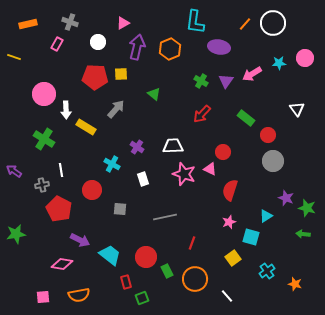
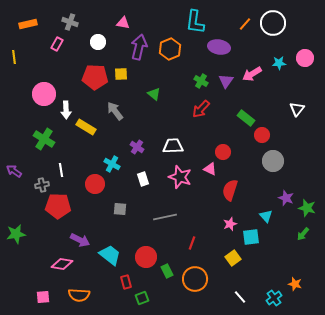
pink triangle at (123, 23): rotated 40 degrees clockwise
purple arrow at (137, 47): moved 2 px right
yellow line at (14, 57): rotated 64 degrees clockwise
gray arrow at (116, 109): moved 1 px left, 2 px down; rotated 78 degrees counterclockwise
white triangle at (297, 109): rotated 14 degrees clockwise
red arrow at (202, 114): moved 1 px left, 5 px up
red circle at (268, 135): moved 6 px left
pink star at (184, 174): moved 4 px left, 3 px down
red circle at (92, 190): moved 3 px right, 6 px up
red pentagon at (59, 209): moved 1 px left, 3 px up; rotated 25 degrees counterclockwise
cyan triangle at (266, 216): rotated 40 degrees counterclockwise
pink star at (229, 222): moved 1 px right, 2 px down
green arrow at (303, 234): rotated 56 degrees counterclockwise
cyan square at (251, 237): rotated 24 degrees counterclockwise
cyan cross at (267, 271): moved 7 px right, 27 px down
orange semicircle at (79, 295): rotated 15 degrees clockwise
white line at (227, 296): moved 13 px right, 1 px down
